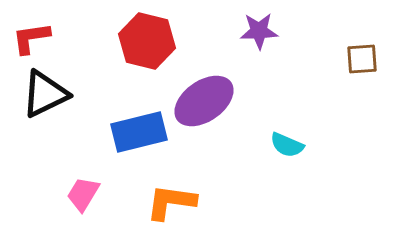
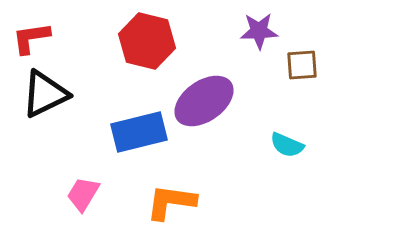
brown square: moved 60 px left, 6 px down
